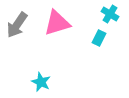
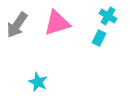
cyan cross: moved 2 px left, 2 px down
cyan star: moved 3 px left
